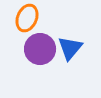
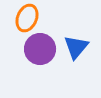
blue triangle: moved 6 px right, 1 px up
